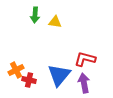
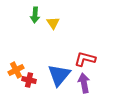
yellow triangle: moved 2 px left, 1 px down; rotated 48 degrees clockwise
